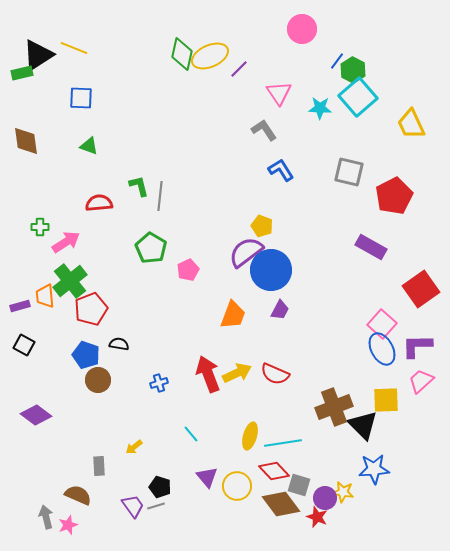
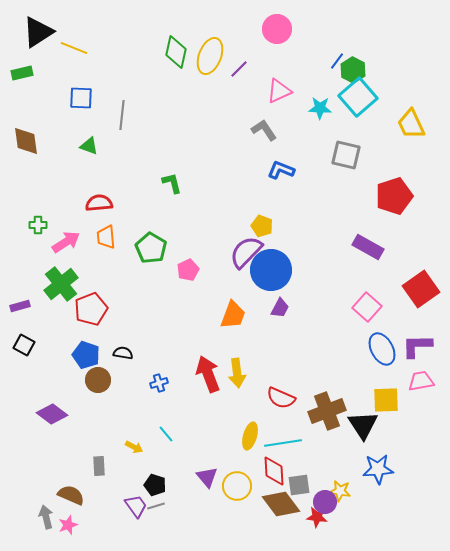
pink circle at (302, 29): moved 25 px left
green diamond at (182, 54): moved 6 px left, 2 px up
black triangle at (38, 55): moved 23 px up
yellow ellipse at (210, 56): rotated 45 degrees counterclockwise
pink triangle at (279, 93): moved 2 px up; rotated 40 degrees clockwise
blue L-shape at (281, 170): rotated 36 degrees counterclockwise
gray square at (349, 172): moved 3 px left, 17 px up
green L-shape at (139, 186): moved 33 px right, 3 px up
gray line at (160, 196): moved 38 px left, 81 px up
red pentagon at (394, 196): rotated 9 degrees clockwise
green cross at (40, 227): moved 2 px left, 2 px up
purple rectangle at (371, 247): moved 3 px left
purple semicircle at (246, 252): rotated 9 degrees counterclockwise
green cross at (70, 281): moved 9 px left, 3 px down
orange trapezoid at (45, 296): moved 61 px right, 59 px up
purple trapezoid at (280, 310): moved 2 px up
pink square at (382, 324): moved 15 px left, 17 px up
black semicircle at (119, 344): moved 4 px right, 9 px down
yellow arrow at (237, 373): rotated 108 degrees clockwise
red semicircle at (275, 374): moved 6 px right, 24 px down
pink trapezoid at (421, 381): rotated 32 degrees clockwise
brown cross at (334, 407): moved 7 px left, 4 px down
purple diamond at (36, 415): moved 16 px right, 1 px up
black triangle at (363, 425): rotated 12 degrees clockwise
cyan line at (191, 434): moved 25 px left
yellow arrow at (134, 447): rotated 114 degrees counterclockwise
blue star at (374, 469): moved 4 px right
red diamond at (274, 471): rotated 40 degrees clockwise
gray square at (299, 485): rotated 25 degrees counterclockwise
black pentagon at (160, 487): moved 5 px left, 2 px up
yellow star at (343, 492): moved 3 px left, 1 px up
brown semicircle at (78, 495): moved 7 px left
purple circle at (325, 498): moved 4 px down
purple trapezoid at (133, 506): moved 3 px right
red star at (317, 517): rotated 15 degrees counterclockwise
